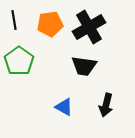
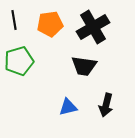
black cross: moved 4 px right
green pentagon: rotated 20 degrees clockwise
blue triangle: moved 4 px right; rotated 42 degrees counterclockwise
